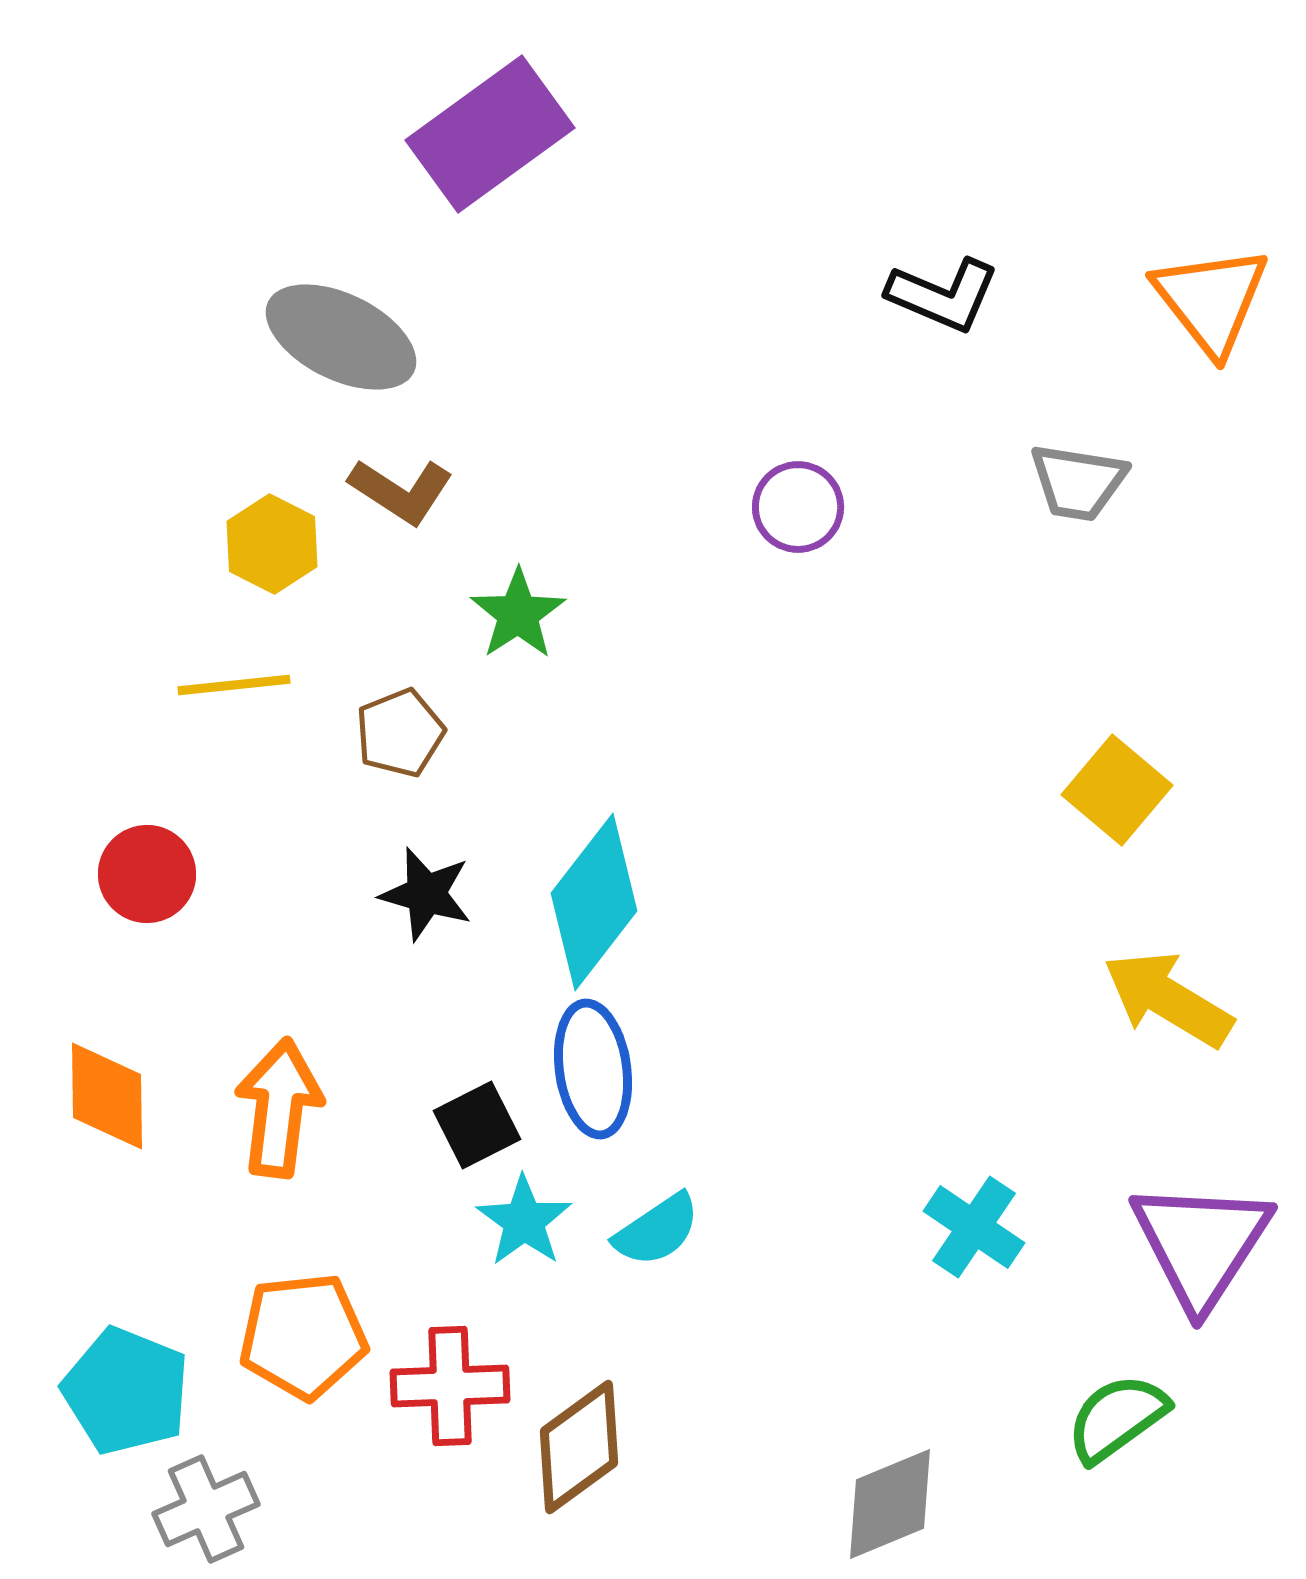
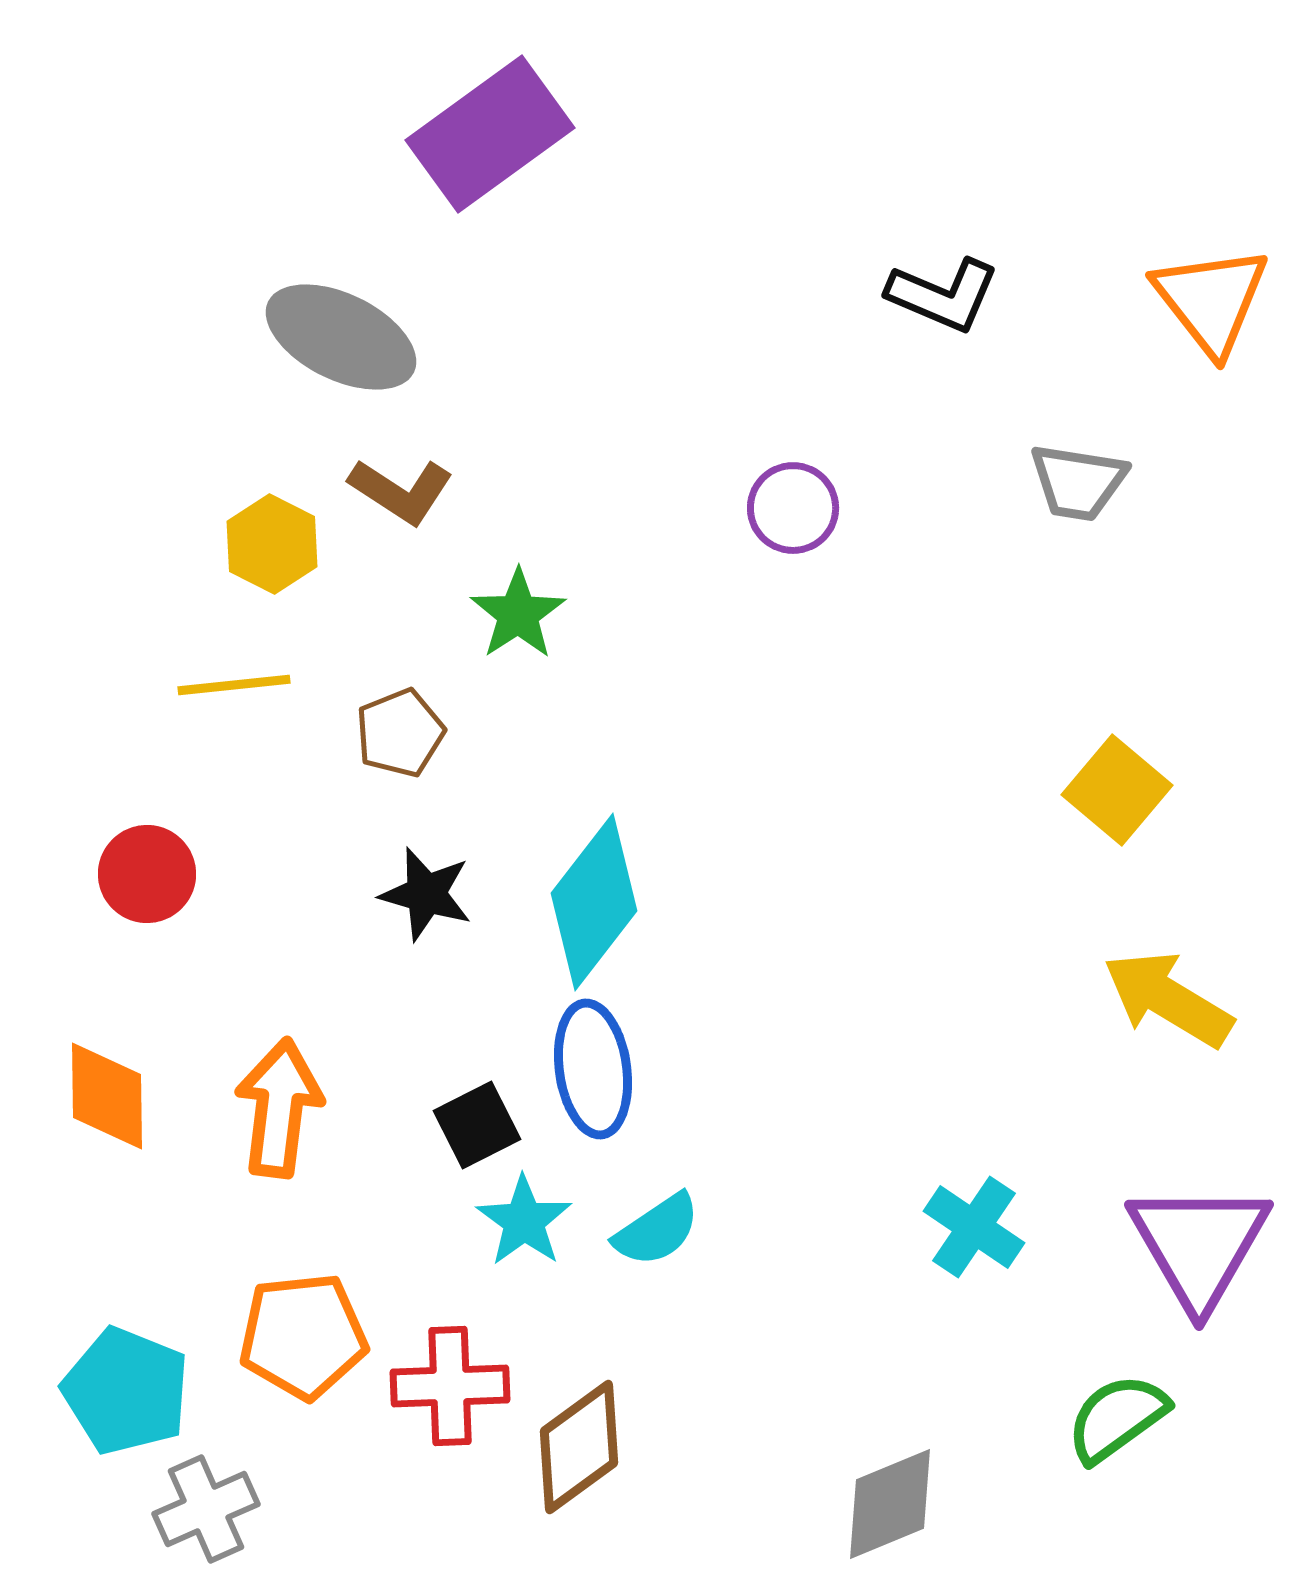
purple circle: moved 5 px left, 1 px down
purple triangle: moved 2 px left, 1 px down; rotated 3 degrees counterclockwise
